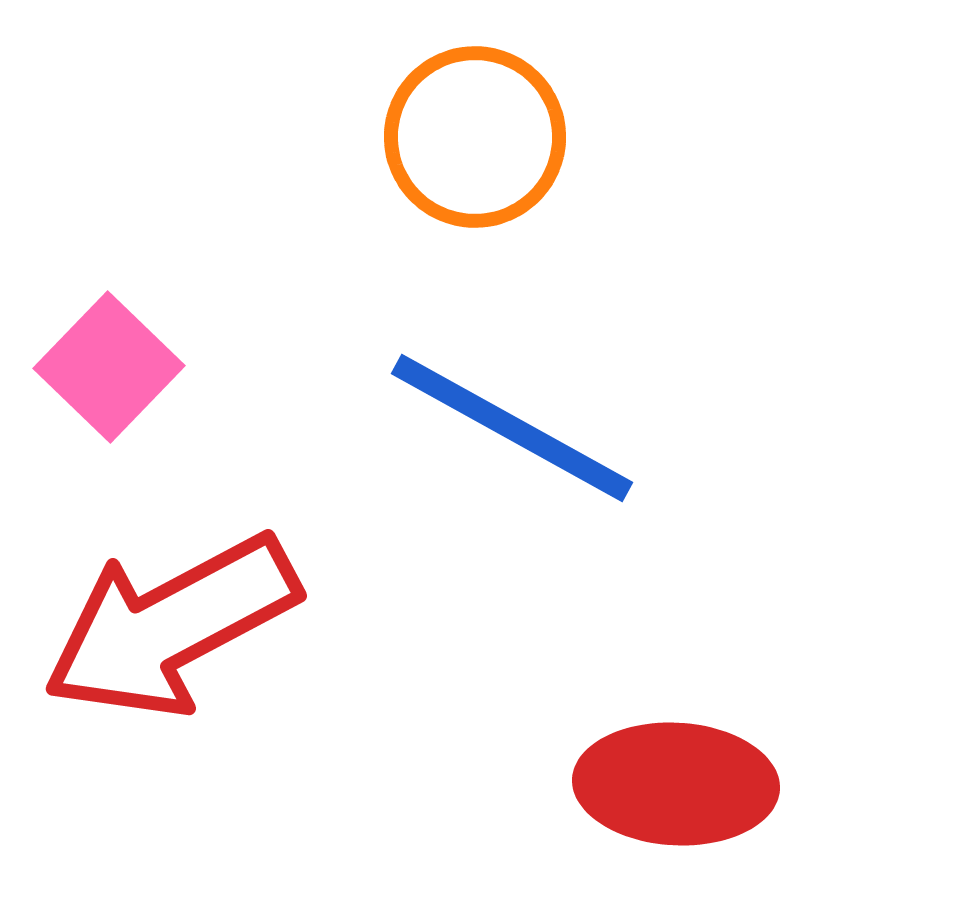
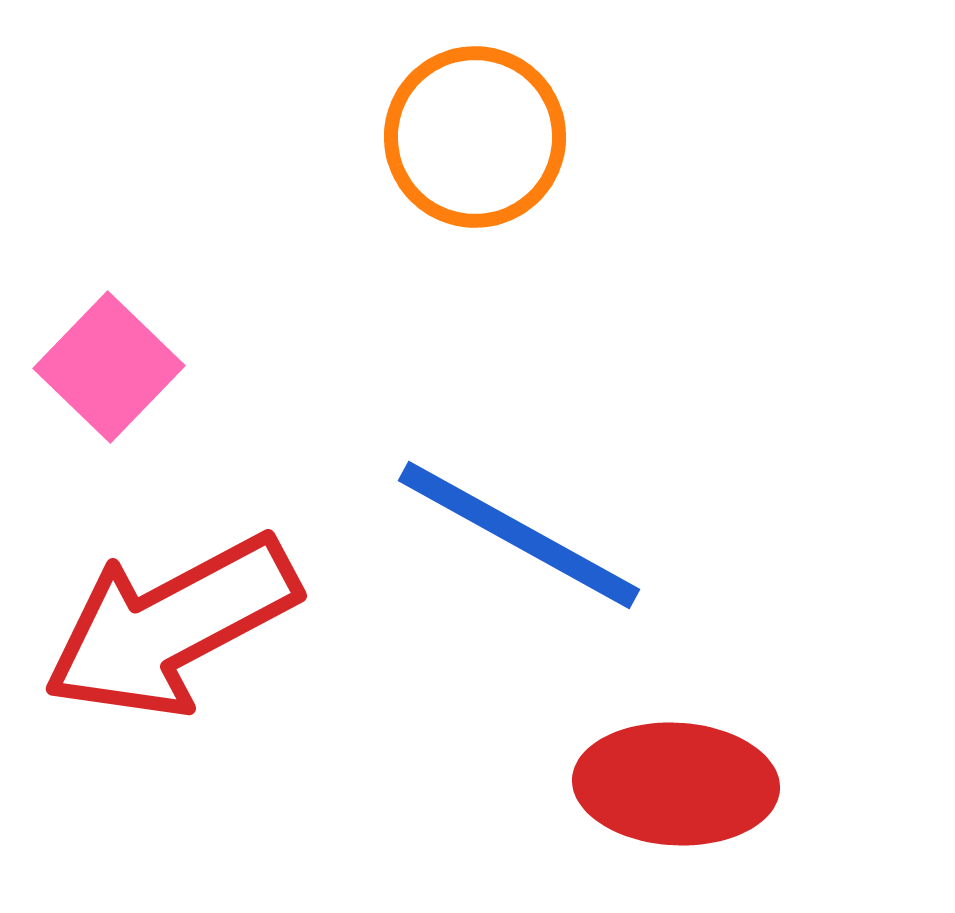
blue line: moved 7 px right, 107 px down
